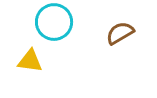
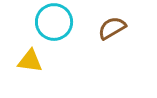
brown semicircle: moved 8 px left, 5 px up
